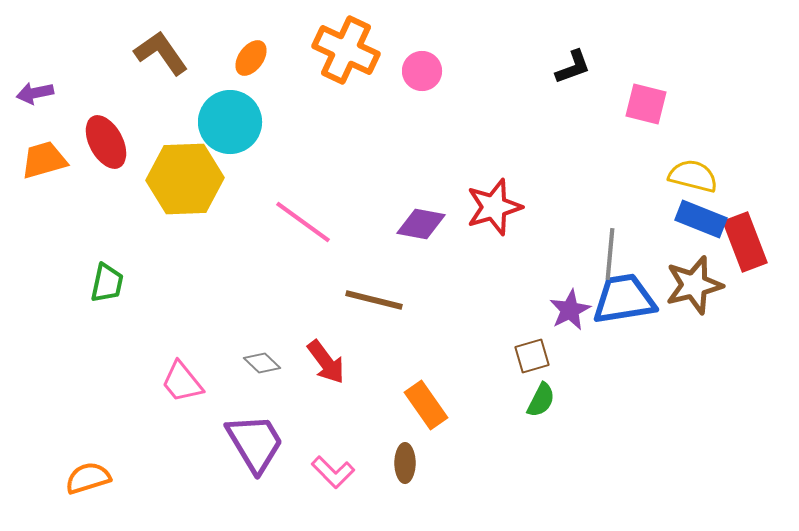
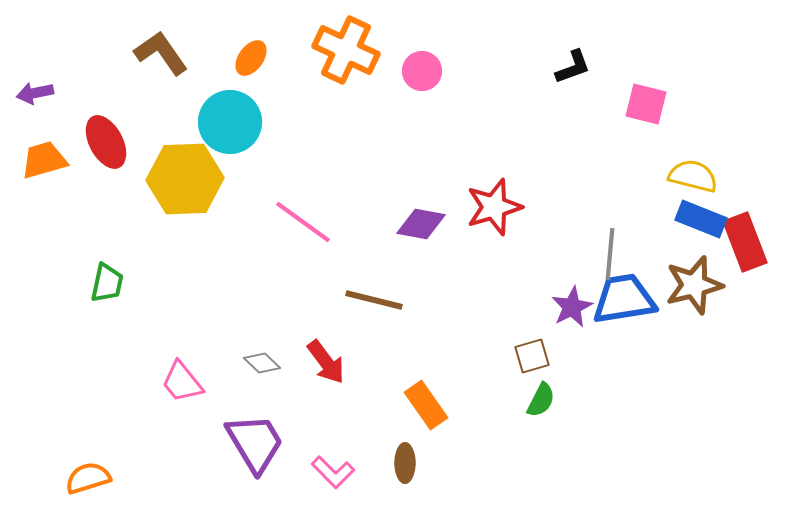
purple star: moved 2 px right, 3 px up
